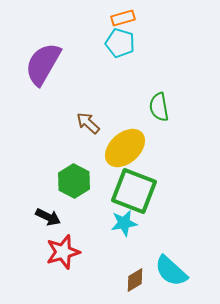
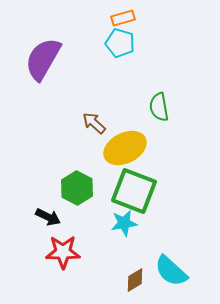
purple semicircle: moved 5 px up
brown arrow: moved 6 px right
yellow ellipse: rotated 15 degrees clockwise
green hexagon: moved 3 px right, 7 px down
red star: rotated 16 degrees clockwise
